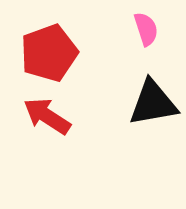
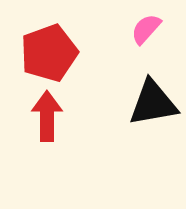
pink semicircle: rotated 120 degrees counterclockwise
red arrow: rotated 57 degrees clockwise
